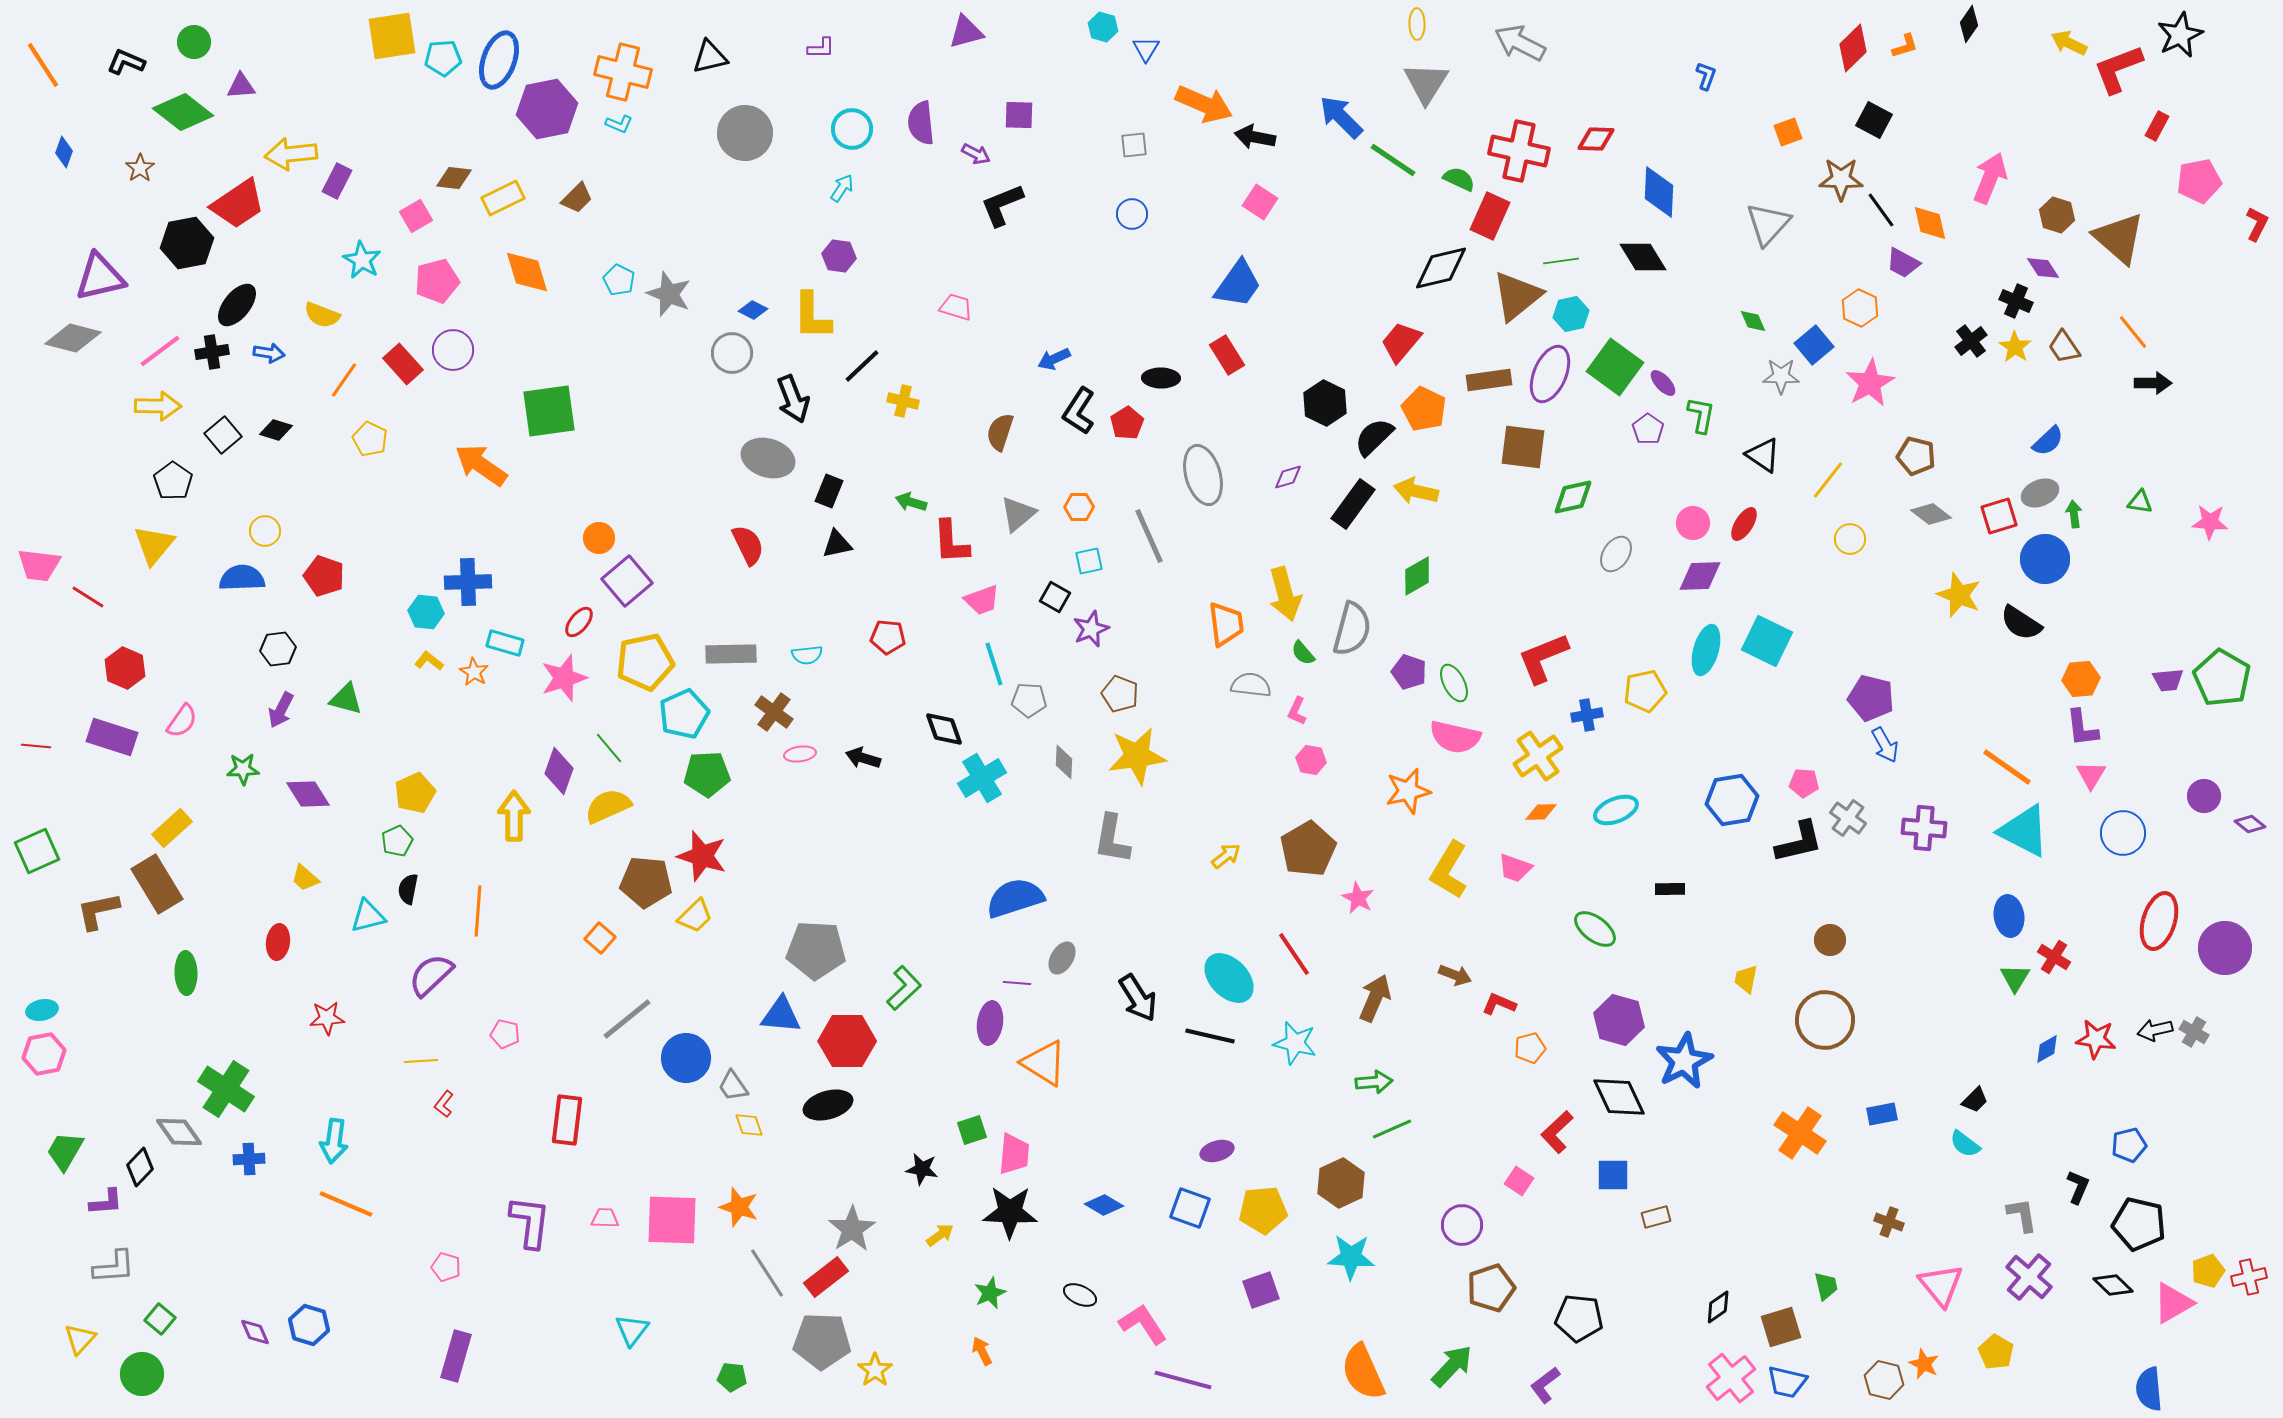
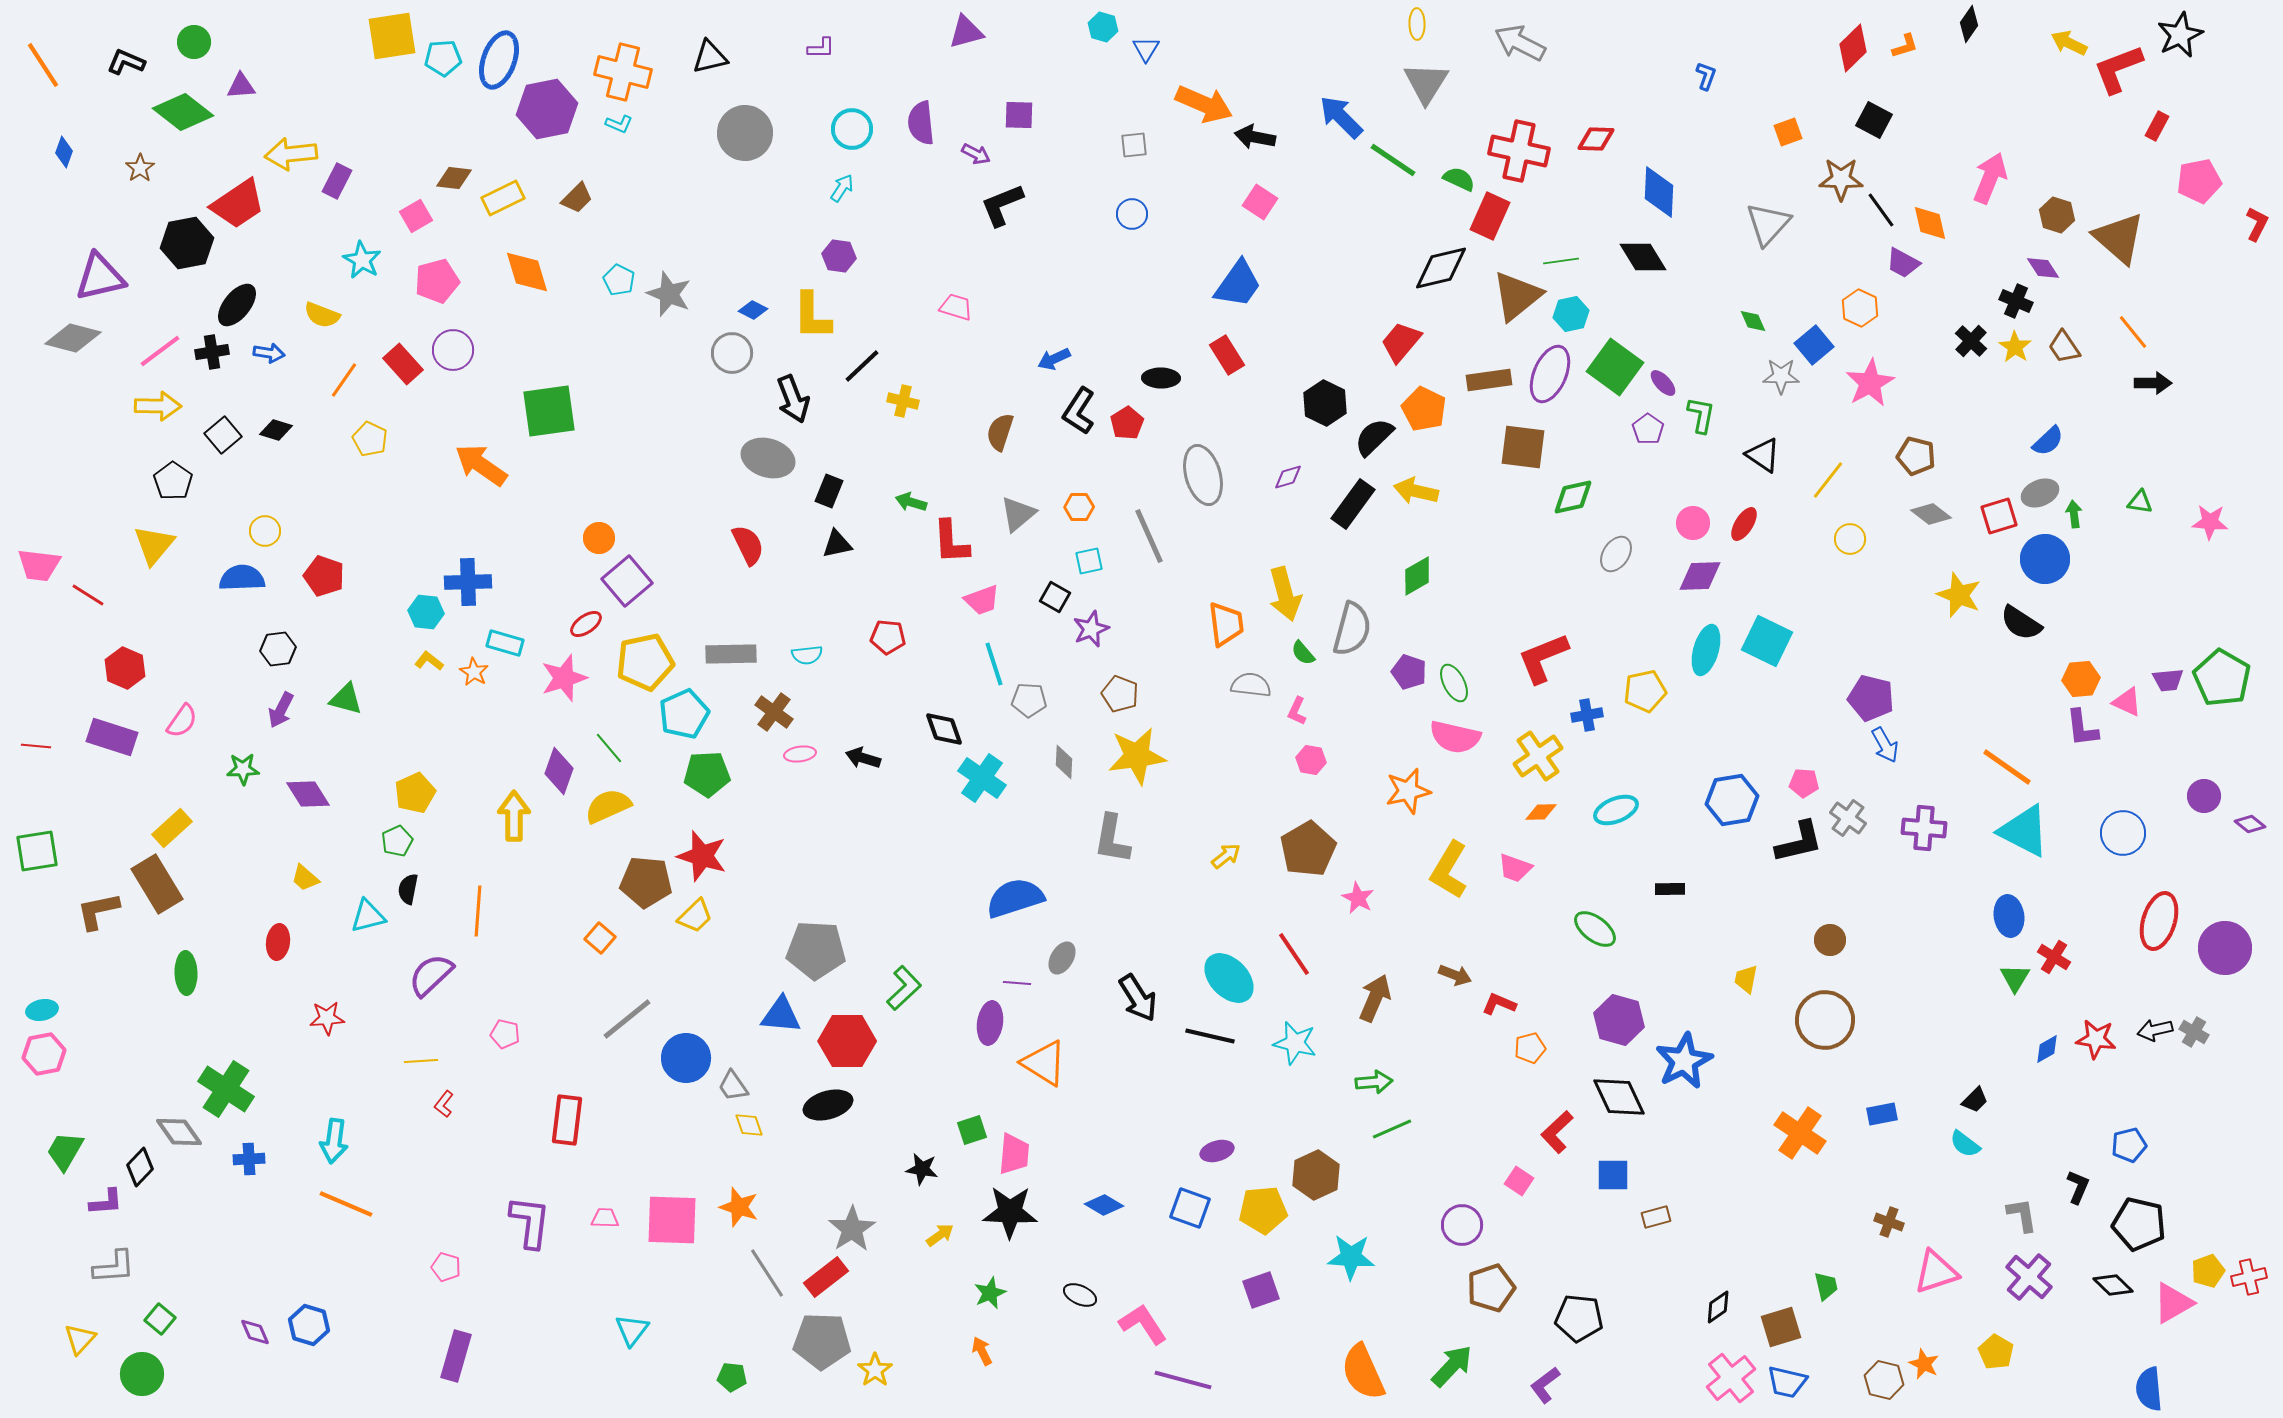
black cross at (1971, 341): rotated 8 degrees counterclockwise
red line at (88, 597): moved 2 px up
red ellipse at (579, 622): moved 7 px right, 2 px down; rotated 16 degrees clockwise
pink triangle at (2091, 775): moved 36 px right, 73 px up; rotated 36 degrees counterclockwise
cyan cross at (982, 778): rotated 24 degrees counterclockwise
green square at (37, 851): rotated 15 degrees clockwise
brown hexagon at (1341, 1183): moved 25 px left, 8 px up
pink triangle at (1941, 1285): moved 5 px left, 13 px up; rotated 51 degrees clockwise
